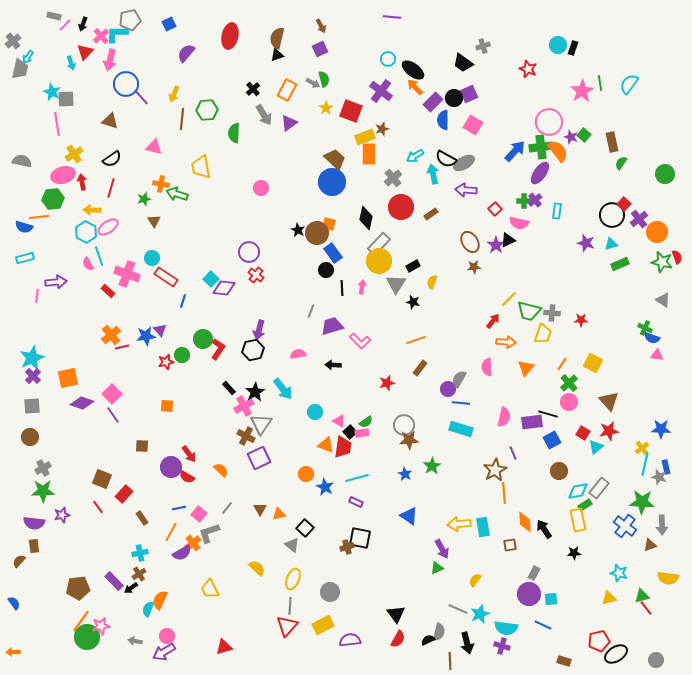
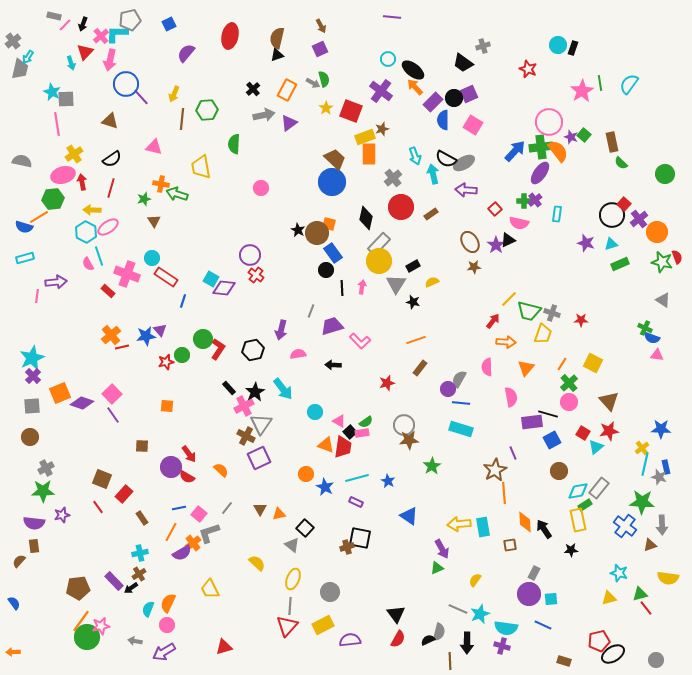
gray arrow at (264, 115): rotated 70 degrees counterclockwise
green semicircle at (234, 133): moved 11 px down
cyan arrow at (415, 156): rotated 78 degrees counterclockwise
green semicircle at (621, 163): rotated 80 degrees counterclockwise
cyan rectangle at (557, 211): moved 3 px down
orange line at (39, 217): rotated 24 degrees counterclockwise
purple circle at (249, 252): moved 1 px right, 3 px down
cyan square at (211, 279): rotated 14 degrees counterclockwise
yellow semicircle at (432, 282): rotated 48 degrees clockwise
gray cross at (552, 313): rotated 14 degrees clockwise
purple arrow at (259, 330): moved 22 px right
orange square at (68, 378): moved 8 px left, 15 px down; rotated 10 degrees counterclockwise
pink semicircle at (504, 417): moved 7 px right, 20 px up; rotated 24 degrees counterclockwise
gray cross at (43, 468): moved 3 px right
blue star at (405, 474): moved 17 px left, 7 px down
black star at (574, 553): moved 3 px left, 3 px up
yellow semicircle at (257, 568): moved 5 px up
green triangle at (642, 596): moved 2 px left, 2 px up
orange semicircle at (160, 600): moved 8 px right, 3 px down
pink circle at (167, 636): moved 11 px up
black arrow at (467, 643): rotated 15 degrees clockwise
black ellipse at (616, 654): moved 3 px left
